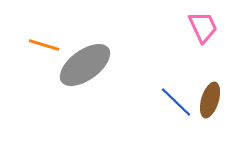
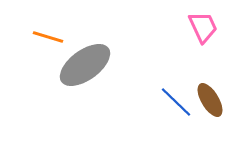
orange line: moved 4 px right, 8 px up
brown ellipse: rotated 48 degrees counterclockwise
